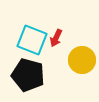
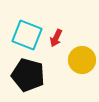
cyan square: moved 5 px left, 5 px up
